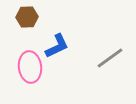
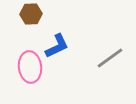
brown hexagon: moved 4 px right, 3 px up
